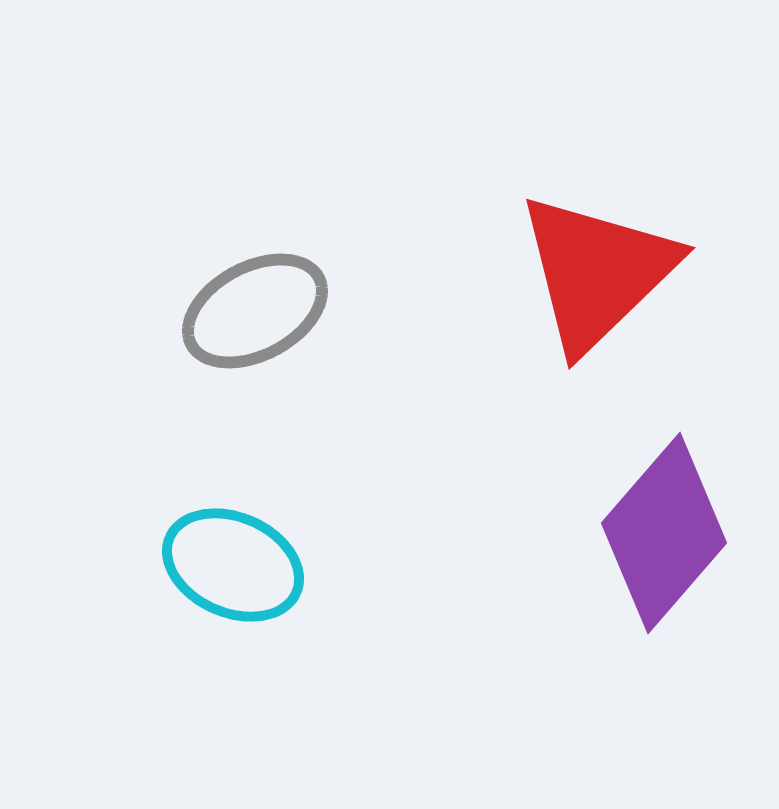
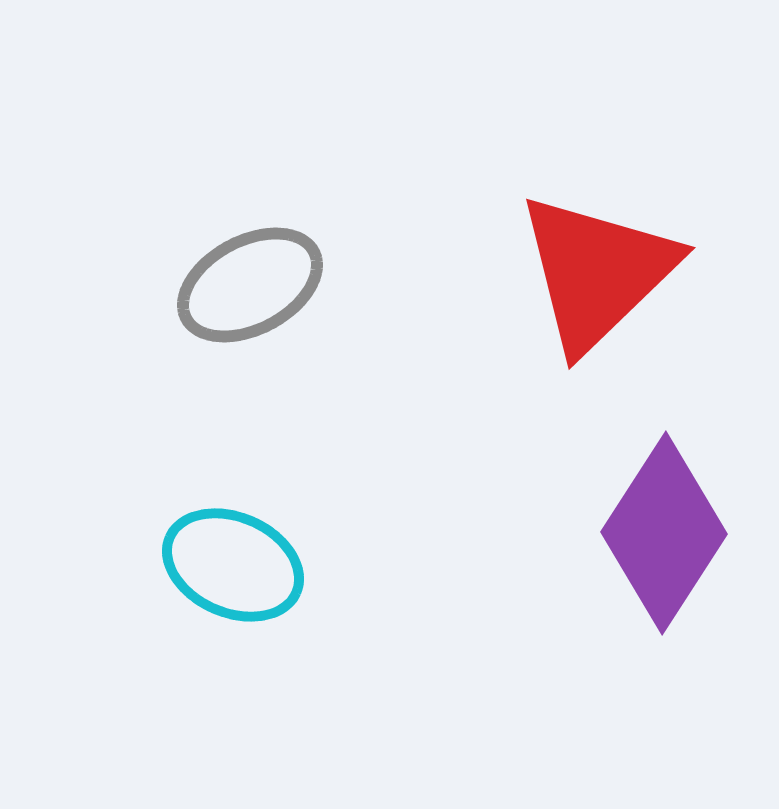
gray ellipse: moved 5 px left, 26 px up
purple diamond: rotated 8 degrees counterclockwise
